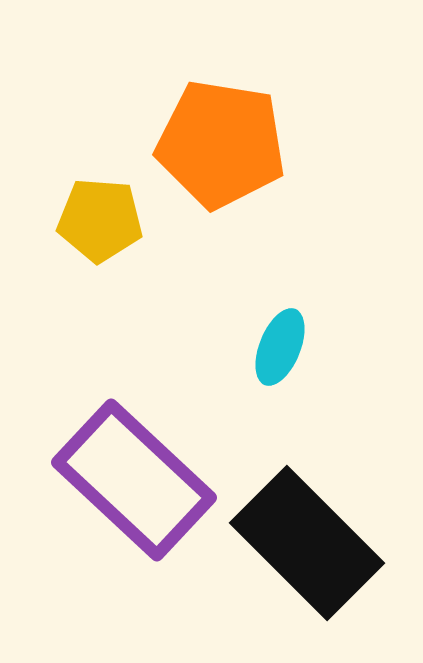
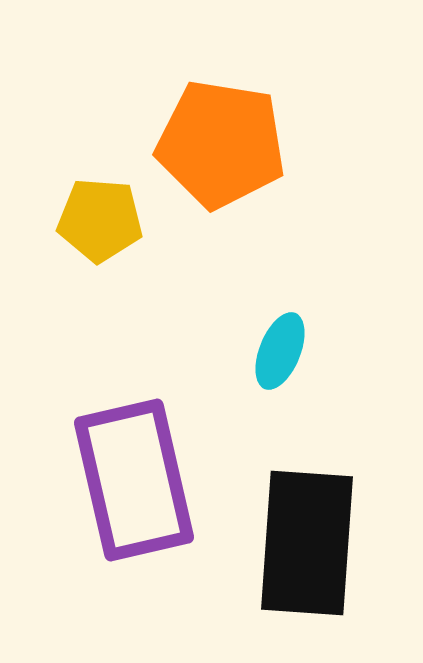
cyan ellipse: moved 4 px down
purple rectangle: rotated 34 degrees clockwise
black rectangle: rotated 49 degrees clockwise
